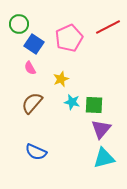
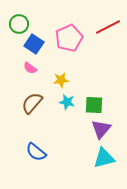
pink semicircle: rotated 24 degrees counterclockwise
yellow star: moved 1 px down; rotated 14 degrees clockwise
cyan star: moved 5 px left
blue semicircle: rotated 15 degrees clockwise
